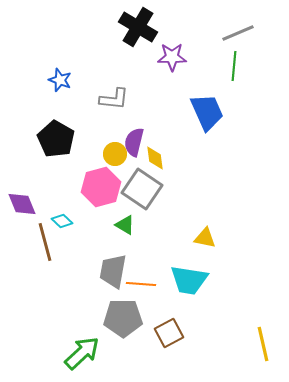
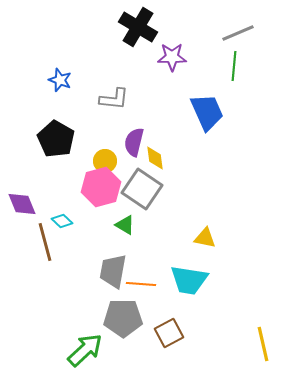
yellow circle: moved 10 px left, 7 px down
green arrow: moved 3 px right, 3 px up
